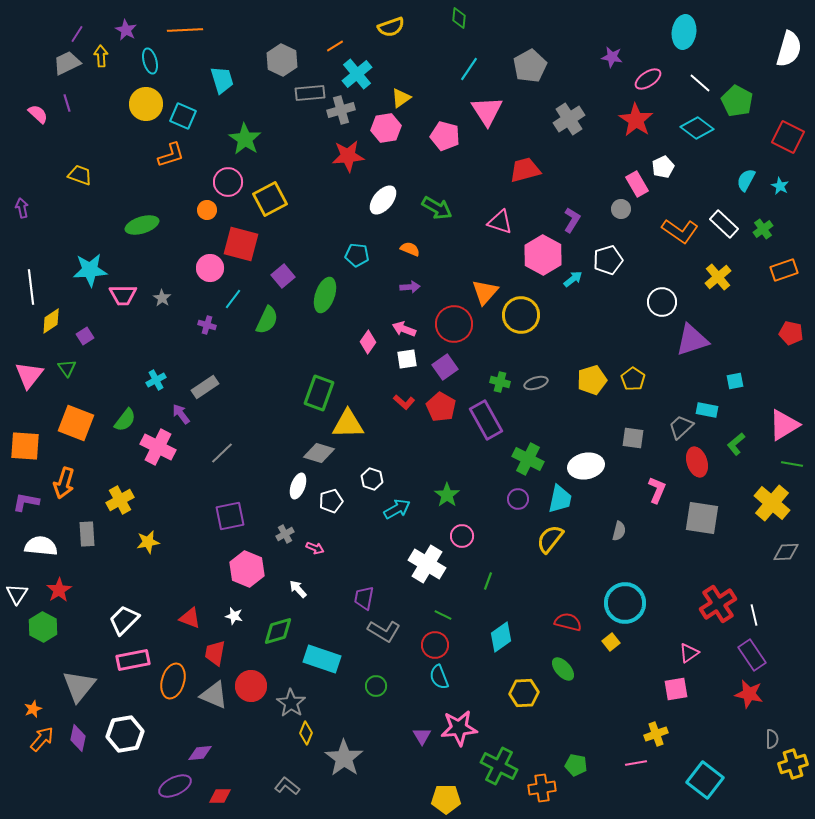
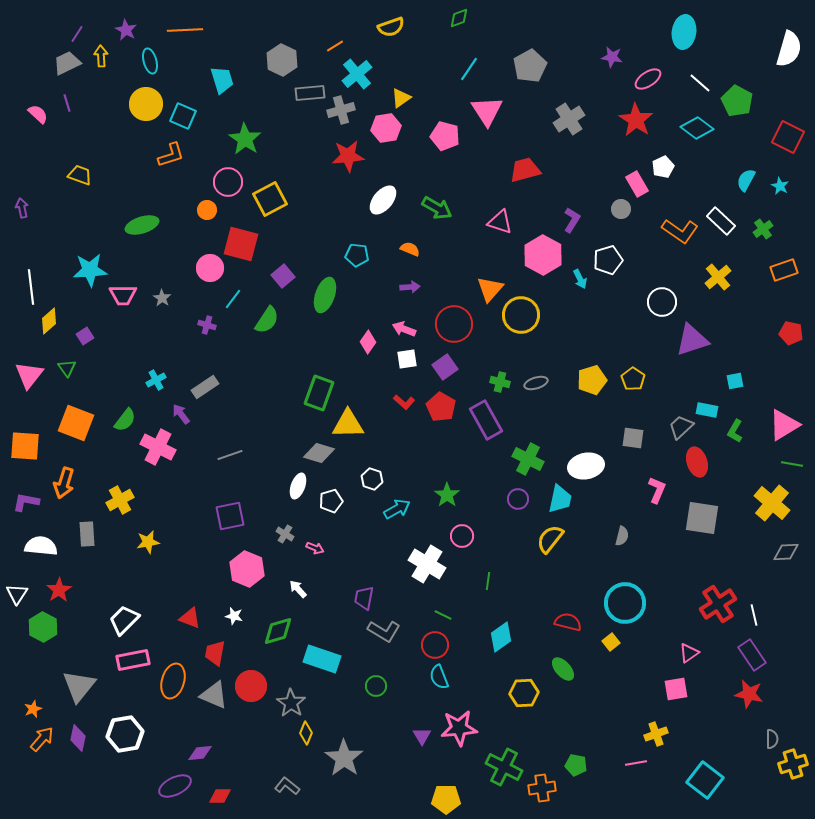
green diamond at (459, 18): rotated 65 degrees clockwise
white rectangle at (724, 224): moved 3 px left, 3 px up
cyan arrow at (573, 279): moved 7 px right; rotated 102 degrees clockwise
orange triangle at (485, 292): moved 5 px right, 3 px up
green semicircle at (267, 320): rotated 8 degrees clockwise
yellow diamond at (51, 321): moved 2 px left; rotated 8 degrees counterclockwise
green L-shape at (736, 444): moved 1 px left, 13 px up; rotated 20 degrees counterclockwise
gray line at (222, 453): moved 8 px right, 2 px down; rotated 25 degrees clockwise
gray semicircle at (619, 531): moved 3 px right, 5 px down
gray cross at (285, 534): rotated 30 degrees counterclockwise
green line at (488, 581): rotated 12 degrees counterclockwise
green cross at (499, 766): moved 5 px right, 1 px down
